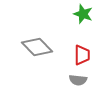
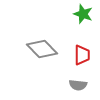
gray diamond: moved 5 px right, 2 px down
gray semicircle: moved 5 px down
